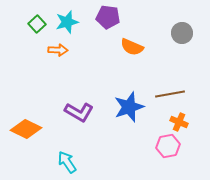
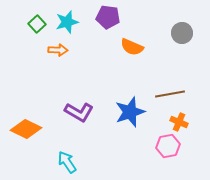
blue star: moved 1 px right, 5 px down
